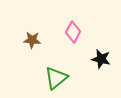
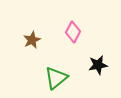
brown star: rotated 30 degrees counterclockwise
black star: moved 3 px left, 6 px down; rotated 24 degrees counterclockwise
